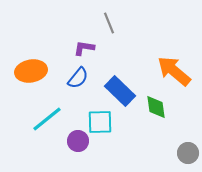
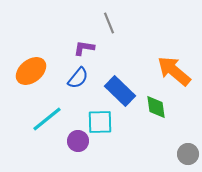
orange ellipse: rotated 28 degrees counterclockwise
gray circle: moved 1 px down
